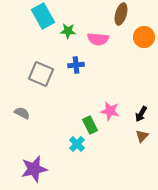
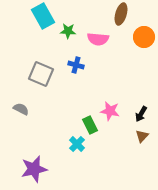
blue cross: rotated 21 degrees clockwise
gray semicircle: moved 1 px left, 4 px up
